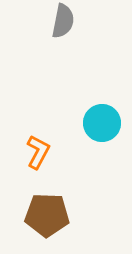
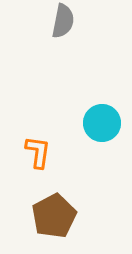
orange L-shape: rotated 20 degrees counterclockwise
brown pentagon: moved 7 px right, 1 px down; rotated 30 degrees counterclockwise
